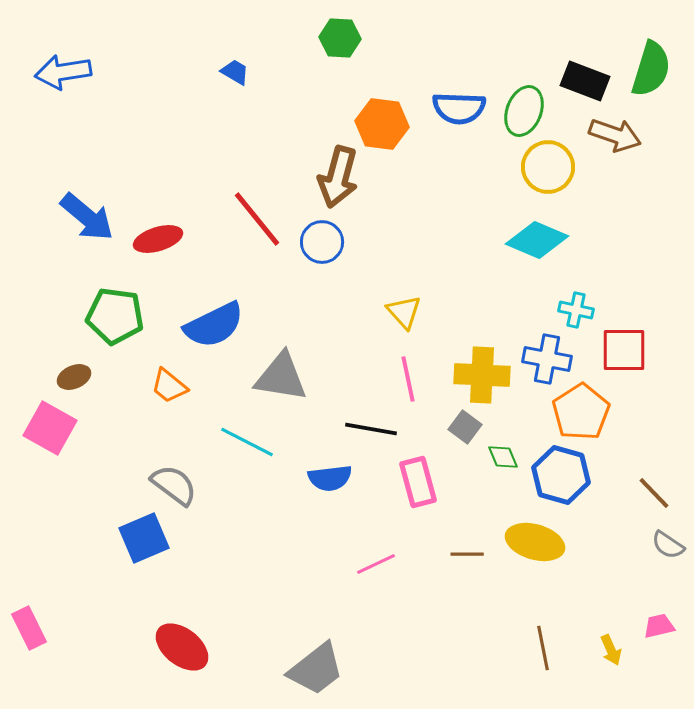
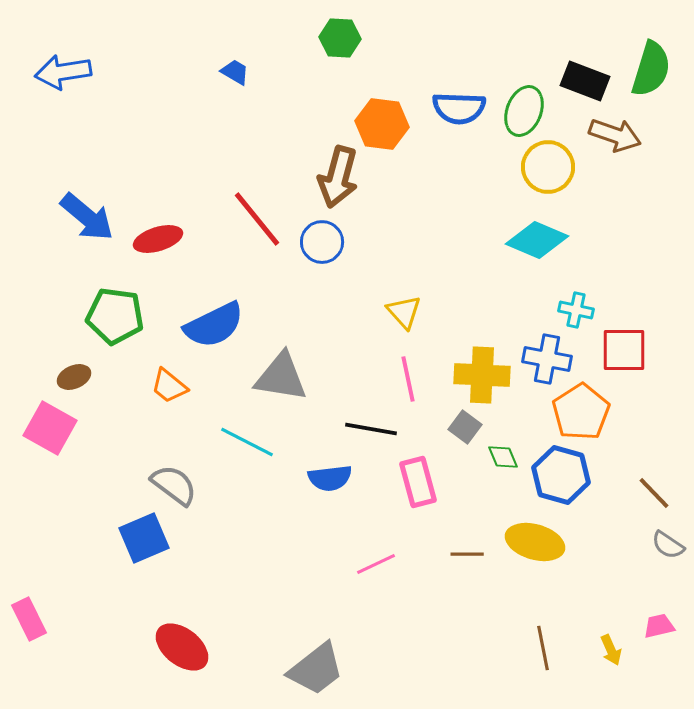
pink rectangle at (29, 628): moved 9 px up
